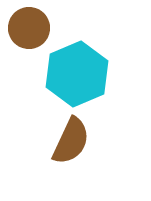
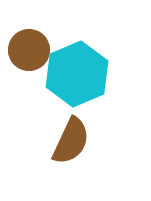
brown circle: moved 22 px down
